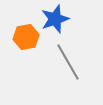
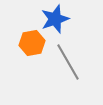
orange hexagon: moved 6 px right, 6 px down
